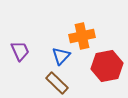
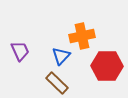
red hexagon: rotated 12 degrees clockwise
